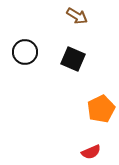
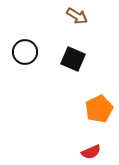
orange pentagon: moved 2 px left
